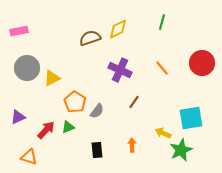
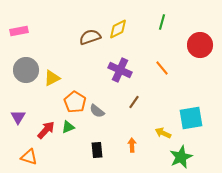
brown semicircle: moved 1 px up
red circle: moved 2 px left, 18 px up
gray circle: moved 1 px left, 2 px down
gray semicircle: rotated 91 degrees clockwise
purple triangle: rotated 35 degrees counterclockwise
green star: moved 7 px down
